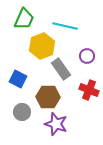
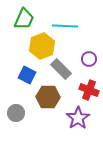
cyan line: rotated 10 degrees counterclockwise
purple circle: moved 2 px right, 3 px down
gray rectangle: rotated 10 degrees counterclockwise
blue square: moved 9 px right, 4 px up
gray circle: moved 6 px left, 1 px down
purple star: moved 22 px right, 6 px up; rotated 20 degrees clockwise
